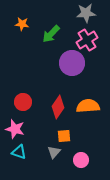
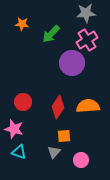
pink star: moved 1 px left
